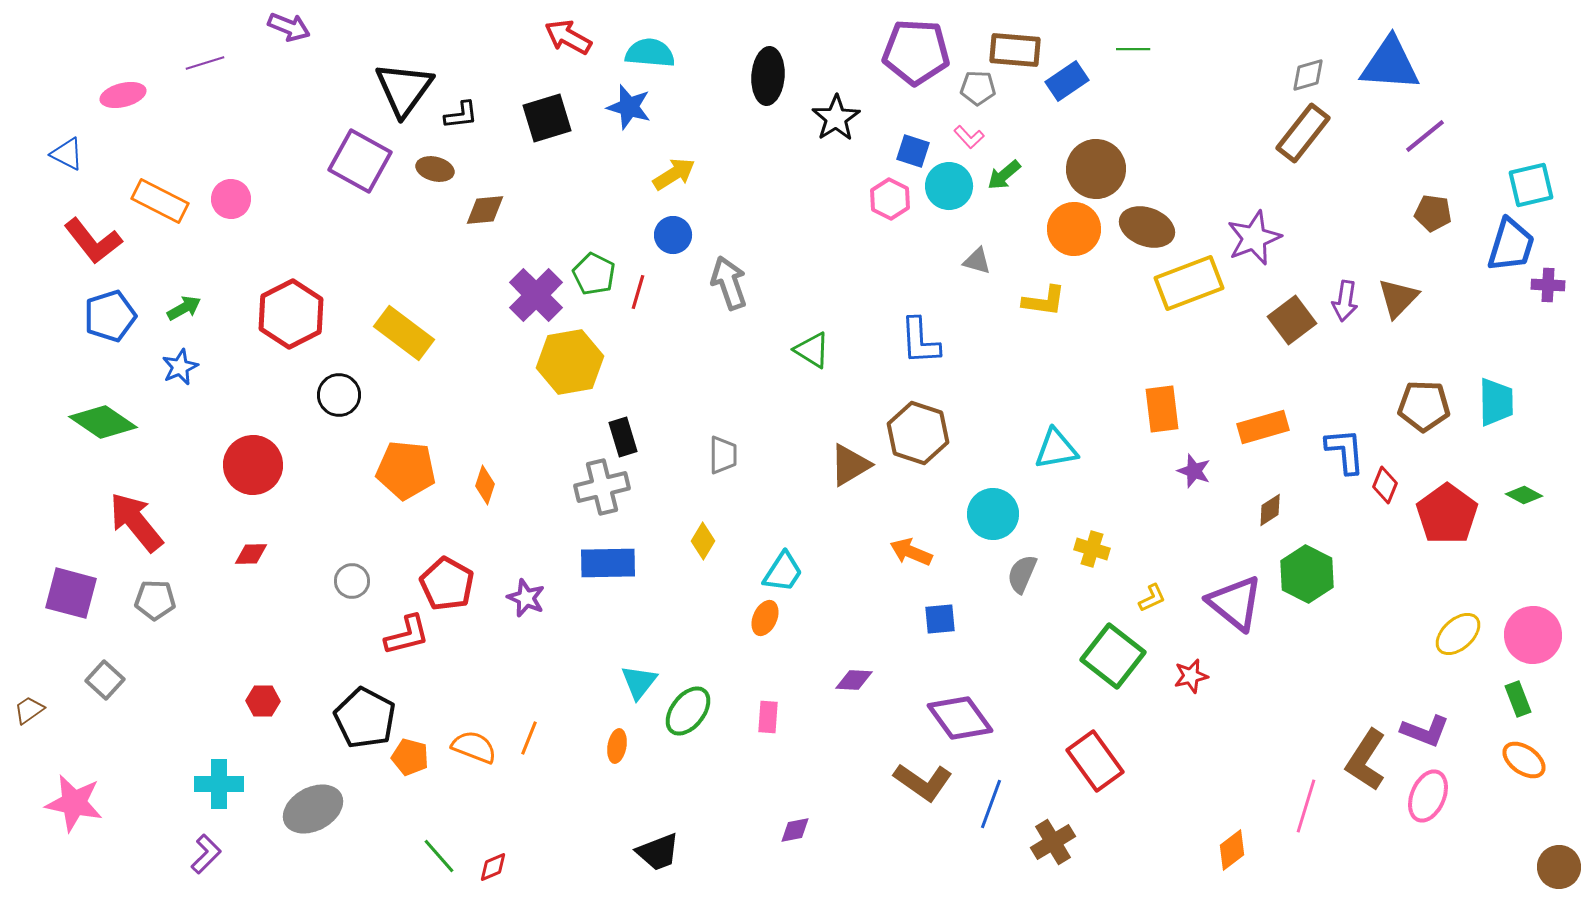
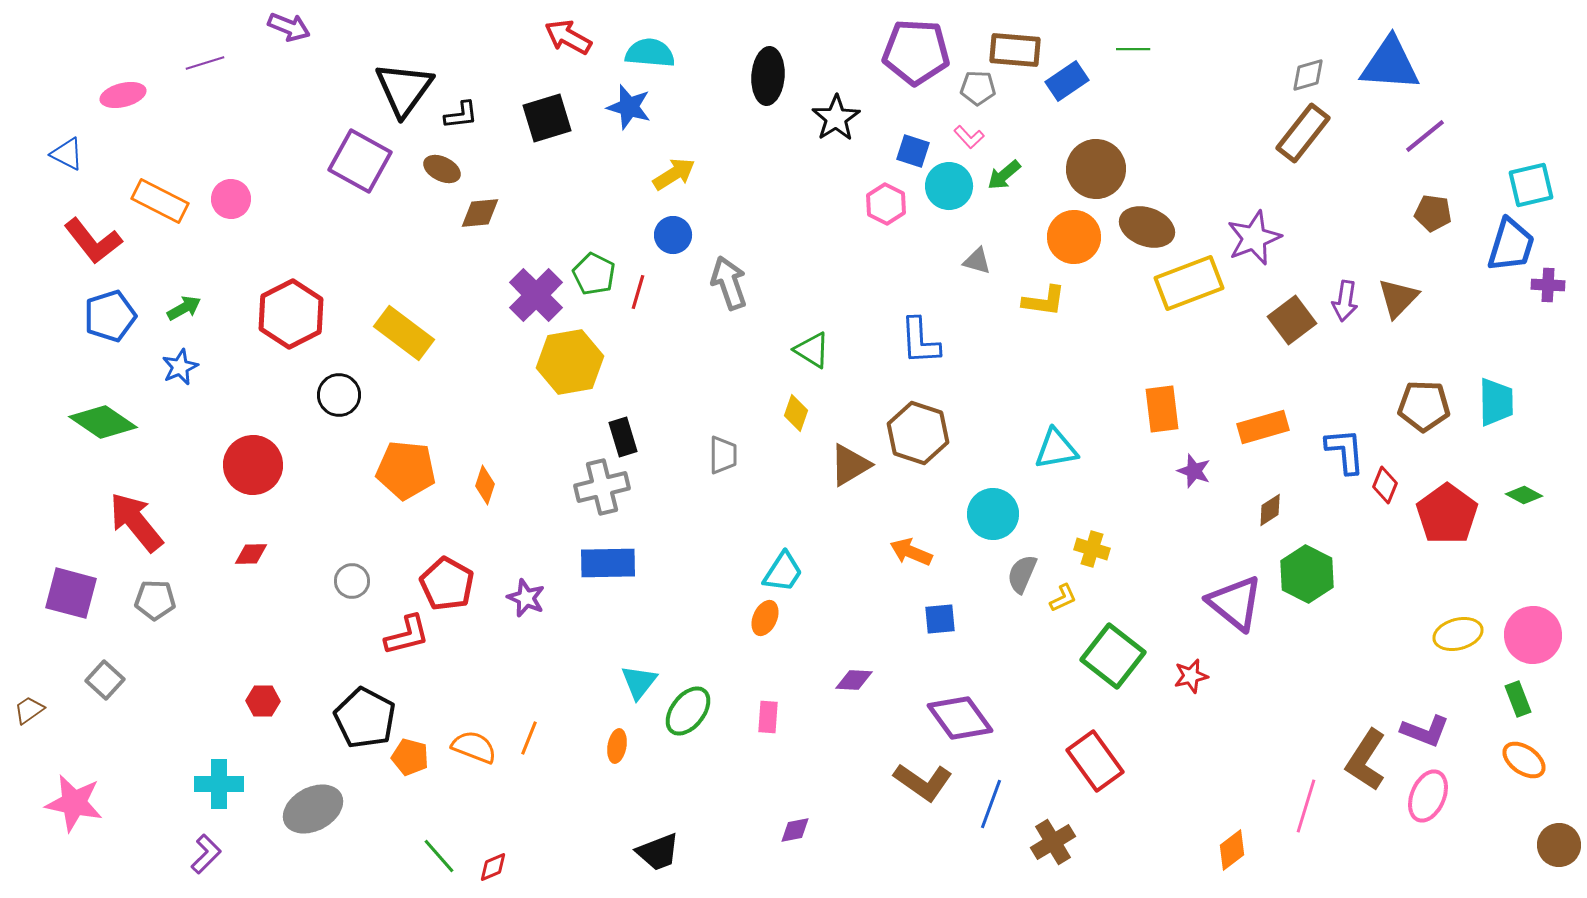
brown ellipse at (435, 169): moved 7 px right; rotated 12 degrees clockwise
pink hexagon at (890, 199): moved 4 px left, 5 px down
brown diamond at (485, 210): moved 5 px left, 3 px down
orange circle at (1074, 229): moved 8 px down
yellow diamond at (703, 541): moved 93 px right, 128 px up; rotated 12 degrees counterclockwise
yellow L-shape at (1152, 598): moved 89 px left
yellow ellipse at (1458, 634): rotated 27 degrees clockwise
brown circle at (1559, 867): moved 22 px up
